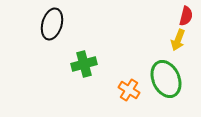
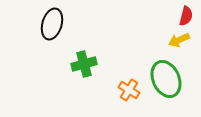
yellow arrow: moved 1 px right; rotated 45 degrees clockwise
